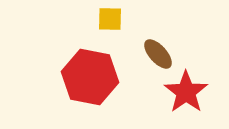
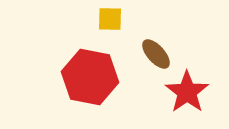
brown ellipse: moved 2 px left
red star: moved 1 px right
